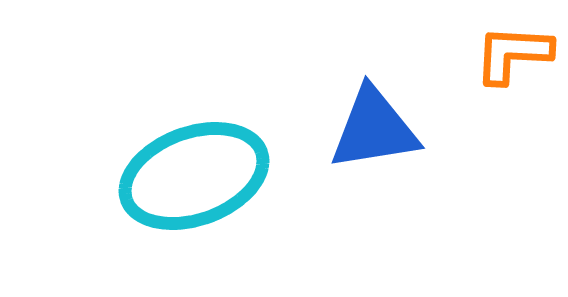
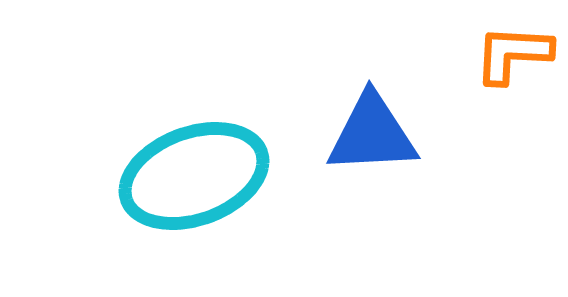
blue triangle: moved 2 px left, 5 px down; rotated 6 degrees clockwise
